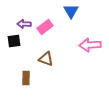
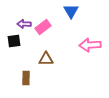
pink rectangle: moved 2 px left
brown triangle: rotated 21 degrees counterclockwise
